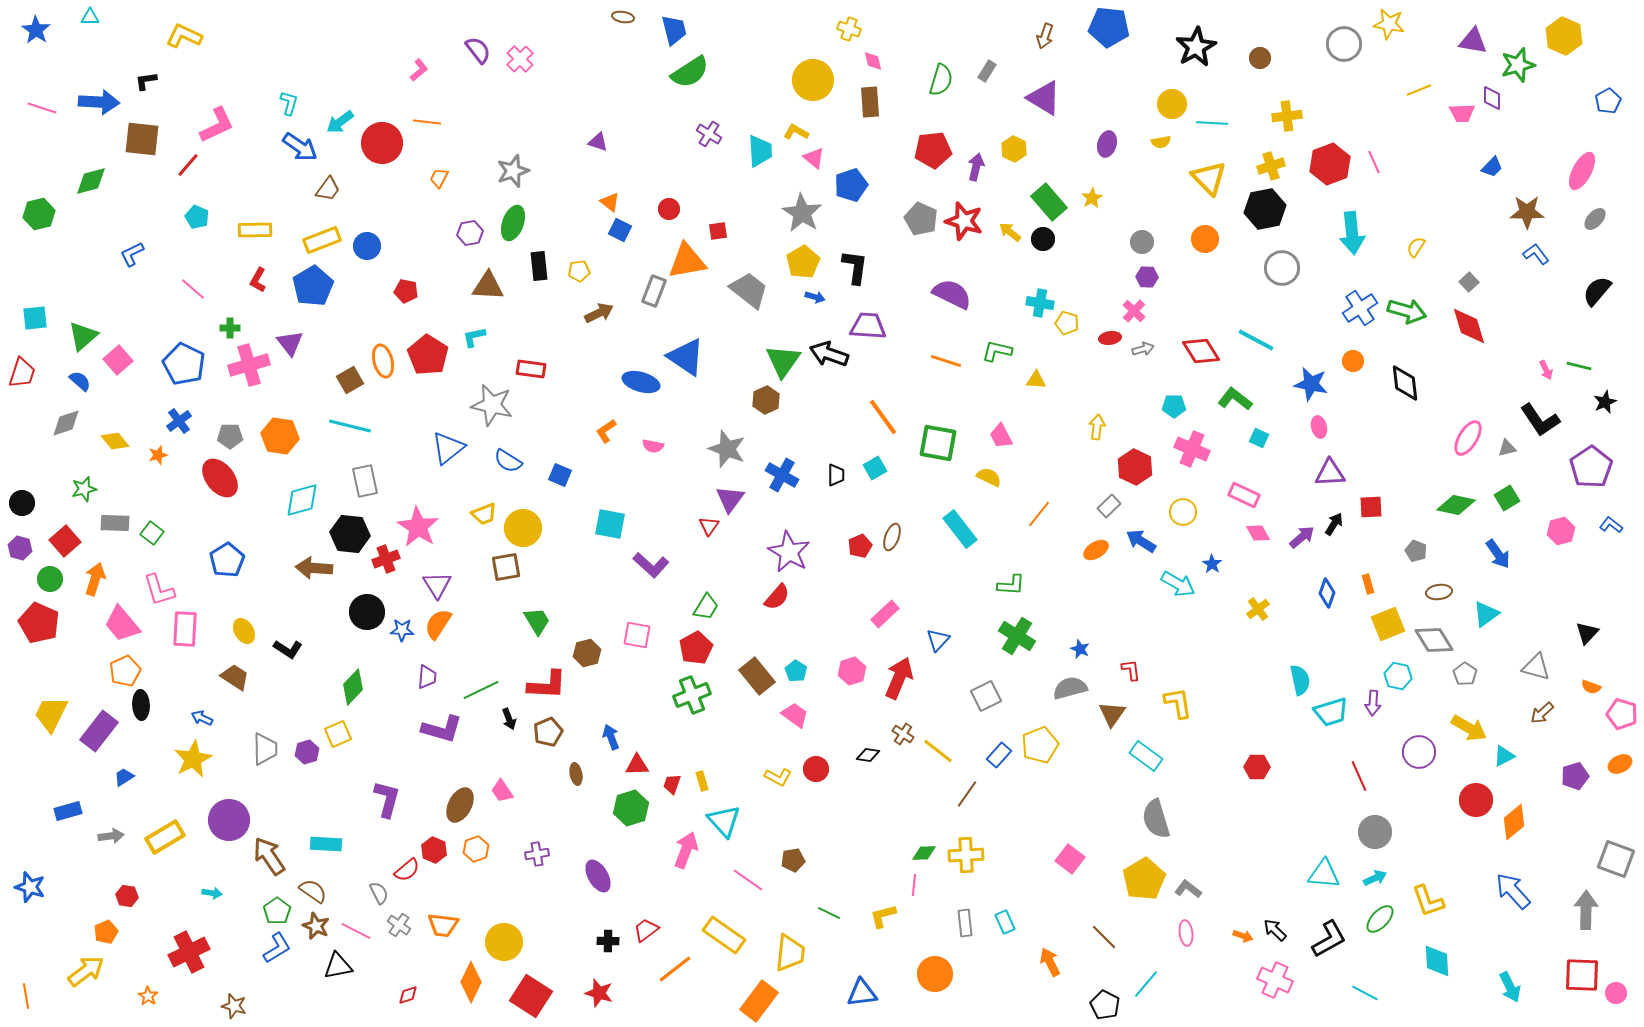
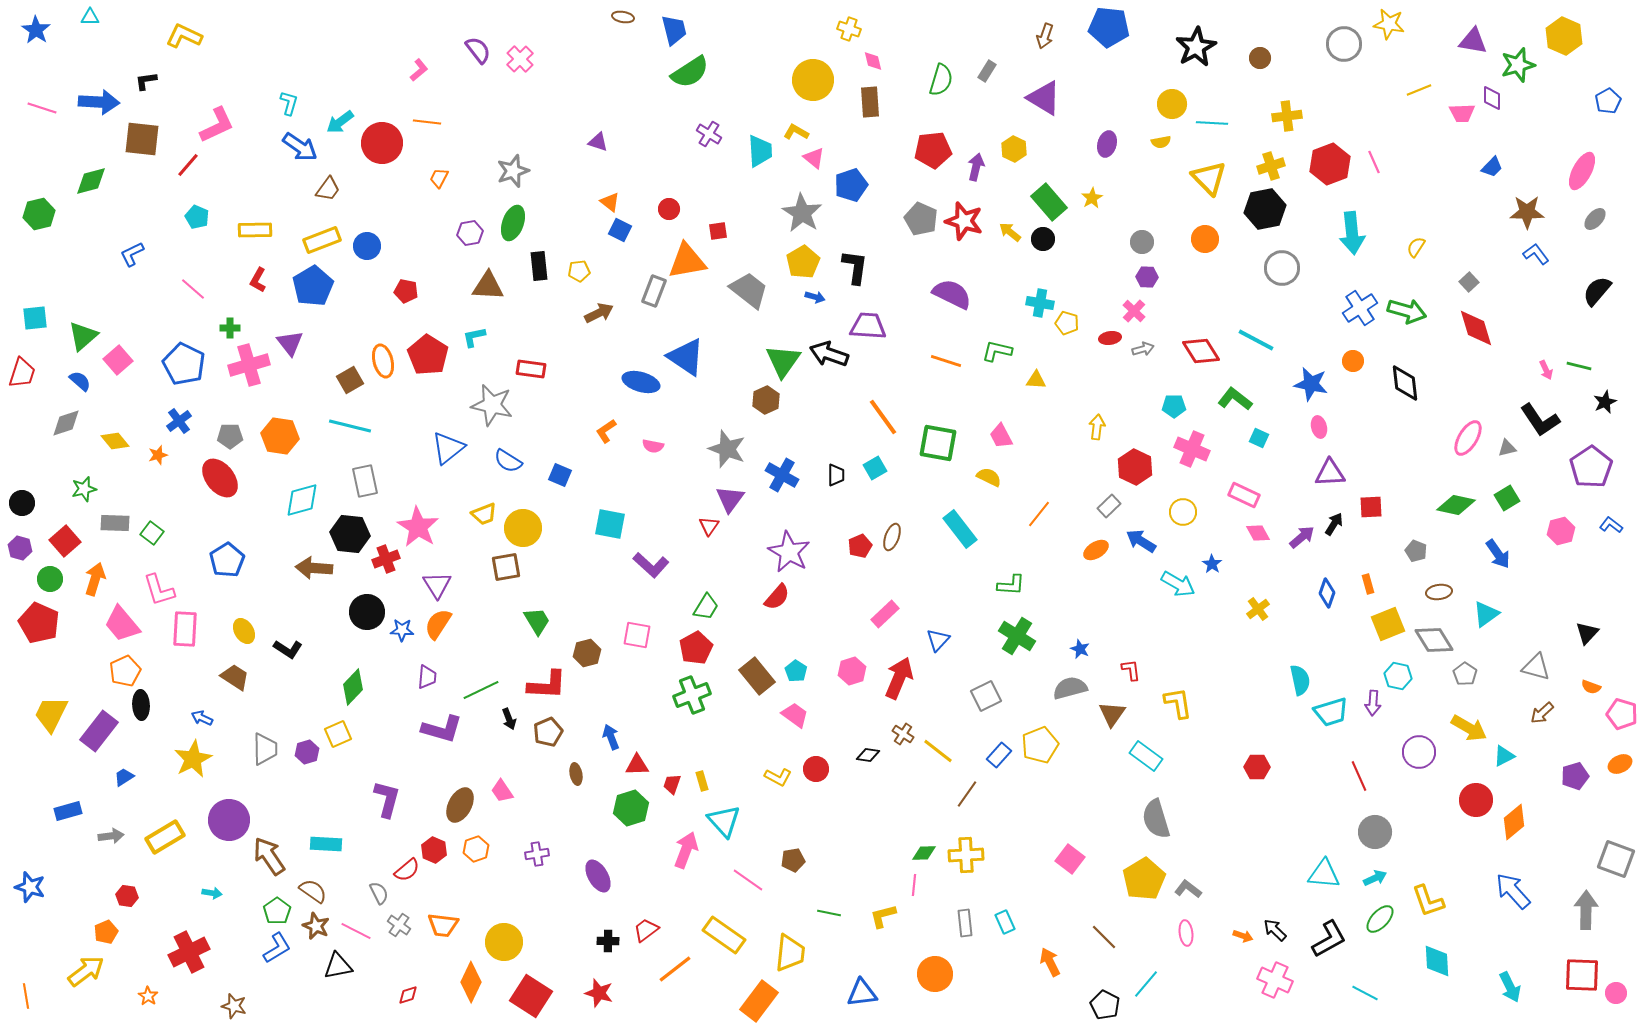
red diamond at (1469, 326): moved 7 px right, 2 px down
green line at (829, 913): rotated 15 degrees counterclockwise
